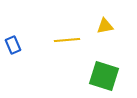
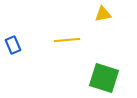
yellow triangle: moved 2 px left, 12 px up
green square: moved 2 px down
